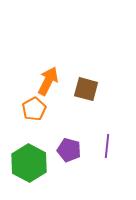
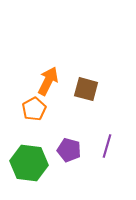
purple line: rotated 10 degrees clockwise
green hexagon: rotated 21 degrees counterclockwise
